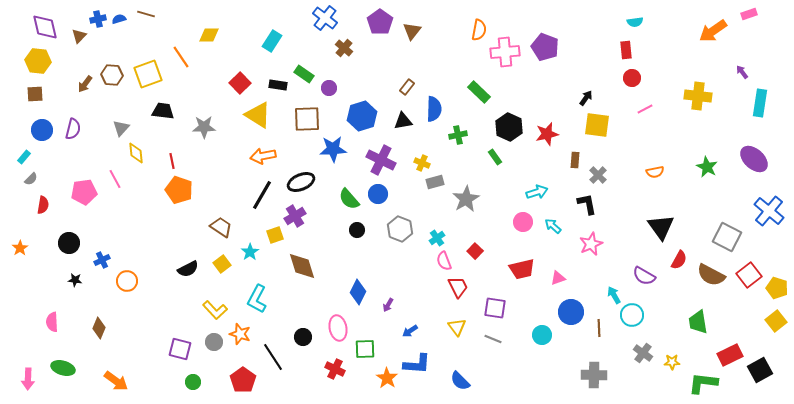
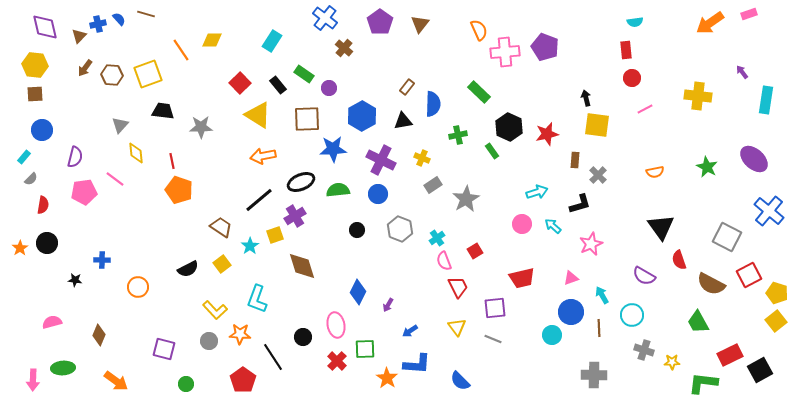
blue cross at (98, 19): moved 5 px down
blue semicircle at (119, 19): rotated 64 degrees clockwise
orange semicircle at (479, 30): rotated 35 degrees counterclockwise
brown triangle at (412, 31): moved 8 px right, 7 px up
orange arrow at (713, 31): moved 3 px left, 8 px up
yellow diamond at (209, 35): moved 3 px right, 5 px down
orange line at (181, 57): moved 7 px up
yellow hexagon at (38, 61): moved 3 px left, 4 px down
brown arrow at (85, 84): moved 16 px up
black rectangle at (278, 85): rotated 42 degrees clockwise
black arrow at (586, 98): rotated 49 degrees counterclockwise
cyan rectangle at (760, 103): moved 6 px right, 3 px up
blue semicircle at (434, 109): moved 1 px left, 5 px up
blue hexagon at (362, 116): rotated 12 degrees counterclockwise
gray star at (204, 127): moved 3 px left
gray triangle at (121, 128): moved 1 px left, 3 px up
purple semicircle at (73, 129): moved 2 px right, 28 px down
green rectangle at (495, 157): moved 3 px left, 6 px up
yellow cross at (422, 163): moved 5 px up
pink line at (115, 179): rotated 24 degrees counterclockwise
gray rectangle at (435, 182): moved 2 px left, 3 px down; rotated 18 degrees counterclockwise
black line at (262, 195): moved 3 px left, 5 px down; rotated 20 degrees clockwise
green semicircle at (349, 199): moved 11 px left, 9 px up; rotated 125 degrees clockwise
black L-shape at (587, 204): moved 7 px left; rotated 85 degrees clockwise
pink circle at (523, 222): moved 1 px left, 2 px down
black circle at (69, 243): moved 22 px left
red square at (475, 251): rotated 14 degrees clockwise
cyan star at (250, 252): moved 6 px up
blue cross at (102, 260): rotated 28 degrees clockwise
red semicircle at (679, 260): rotated 132 degrees clockwise
red trapezoid at (522, 269): moved 9 px down
brown semicircle at (711, 275): moved 9 px down
red square at (749, 275): rotated 10 degrees clockwise
pink triangle at (558, 278): moved 13 px right
orange circle at (127, 281): moved 11 px right, 6 px down
yellow pentagon at (777, 288): moved 5 px down
cyan arrow at (614, 295): moved 12 px left
cyan L-shape at (257, 299): rotated 8 degrees counterclockwise
purple square at (495, 308): rotated 15 degrees counterclockwise
pink semicircle at (52, 322): rotated 78 degrees clockwise
green trapezoid at (698, 322): rotated 20 degrees counterclockwise
brown diamond at (99, 328): moved 7 px down
pink ellipse at (338, 328): moved 2 px left, 3 px up
orange star at (240, 334): rotated 15 degrees counterclockwise
cyan circle at (542, 335): moved 10 px right
gray circle at (214, 342): moved 5 px left, 1 px up
purple square at (180, 349): moved 16 px left
gray cross at (643, 353): moved 1 px right, 3 px up; rotated 18 degrees counterclockwise
green ellipse at (63, 368): rotated 20 degrees counterclockwise
red cross at (335, 369): moved 2 px right, 8 px up; rotated 18 degrees clockwise
pink arrow at (28, 379): moved 5 px right, 1 px down
green circle at (193, 382): moved 7 px left, 2 px down
